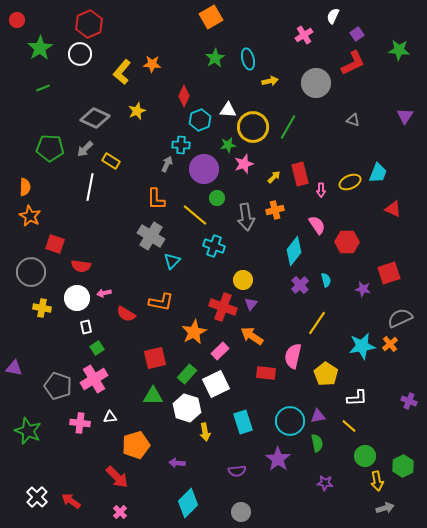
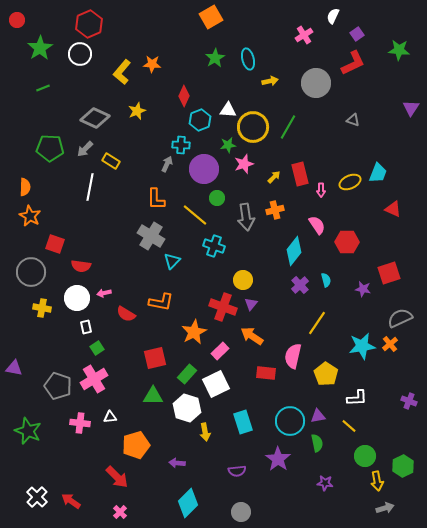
purple triangle at (405, 116): moved 6 px right, 8 px up
